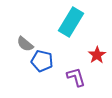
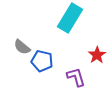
cyan rectangle: moved 1 px left, 4 px up
gray semicircle: moved 3 px left, 3 px down
